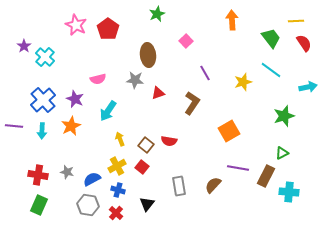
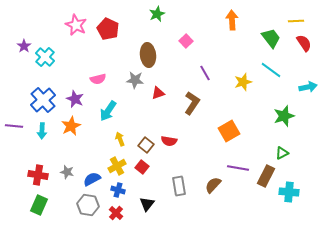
red pentagon at (108, 29): rotated 10 degrees counterclockwise
